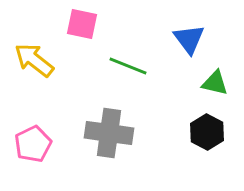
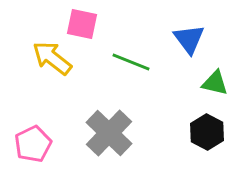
yellow arrow: moved 18 px right, 2 px up
green line: moved 3 px right, 4 px up
gray cross: rotated 36 degrees clockwise
